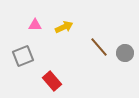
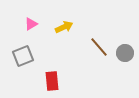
pink triangle: moved 4 px left, 1 px up; rotated 32 degrees counterclockwise
red rectangle: rotated 36 degrees clockwise
